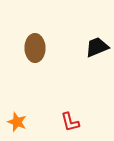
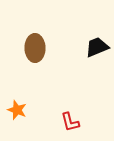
orange star: moved 12 px up
